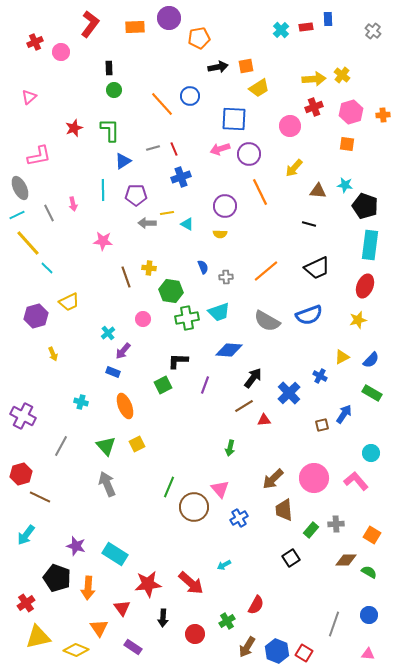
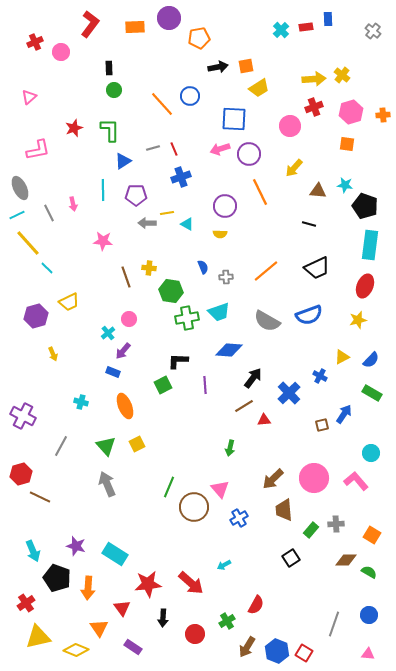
pink L-shape at (39, 156): moved 1 px left, 6 px up
pink circle at (143, 319): moved 14 px left
purple line at (205, 385): rotated 24 degrees counterclockwise
cyan arrow at (26, 535): moved 7 px right, 16 px down; rotated 60 degrees counterclockwise
